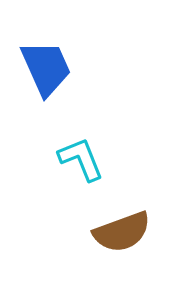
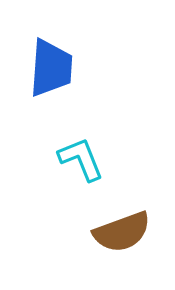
blue trapezoid: moved 5 px right; rotated 28 degrees clockwise
